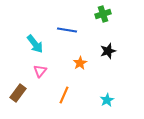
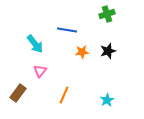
green cross: moved 4 px right
orange star: moved 2 px right, 11 px up; rotated 24 degrees clockwise
